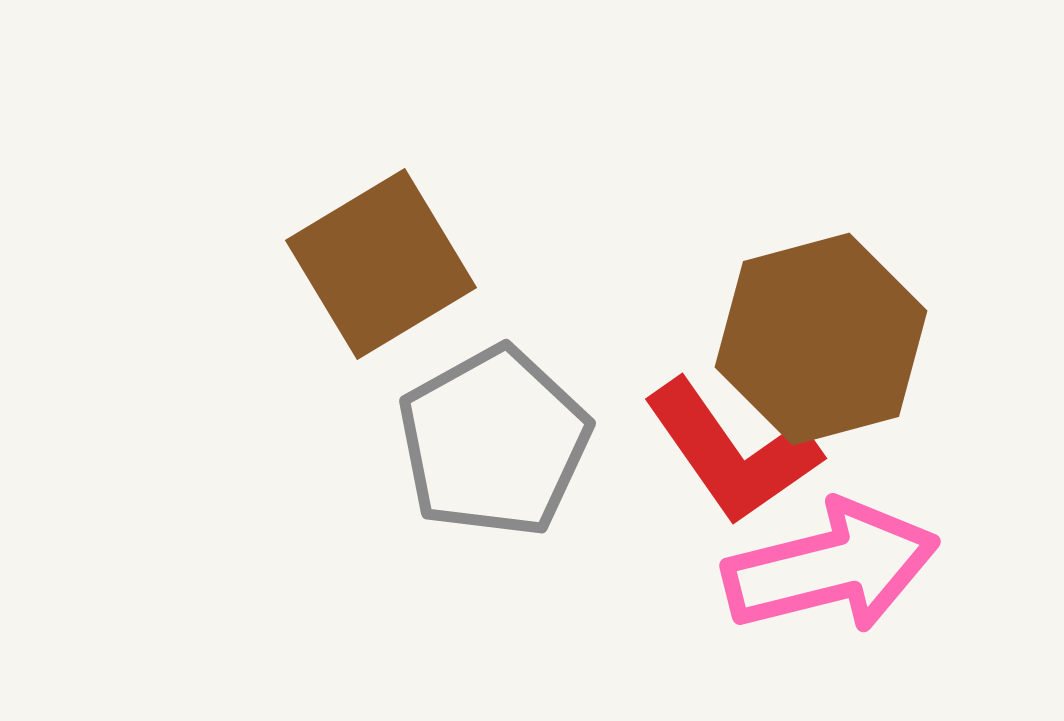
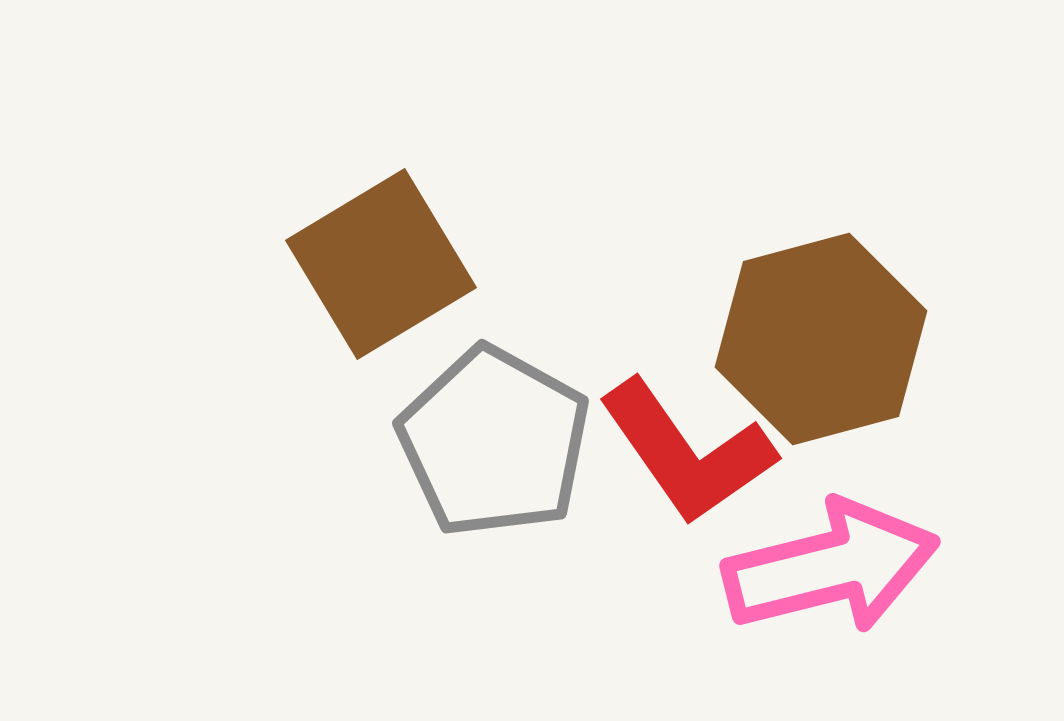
gray pentagon: rotated 14 degrees counterclockwise
red L-shape: moved 45 px left
